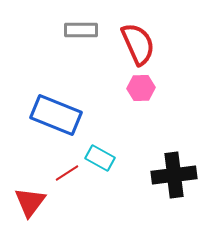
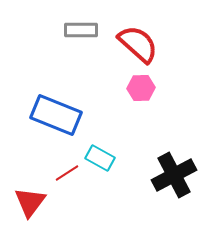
red semicircle: rotated 24 degrees counterclockwise
black cross: rotated 21 degrees counterclockwise
